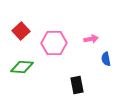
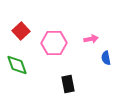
blue semicircle: moved 1 px up
green diamond: moved 5 px left, 2 px up; rotated 65 degrees clockwise
black rectangle: moved 9 px left, 1 px up
